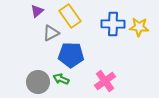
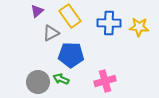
blue cross: moved 4 px left, 1 px up
pink cross: rotated 20 degrees clockwise
